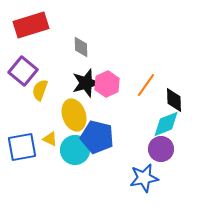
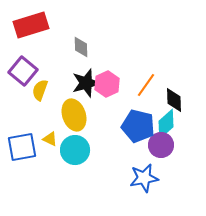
cyan diamond: rotated 20 degrees counterclockwise
blue pentagon: moved 41 px right, 11 px up
purple circle: moved 4 px up
